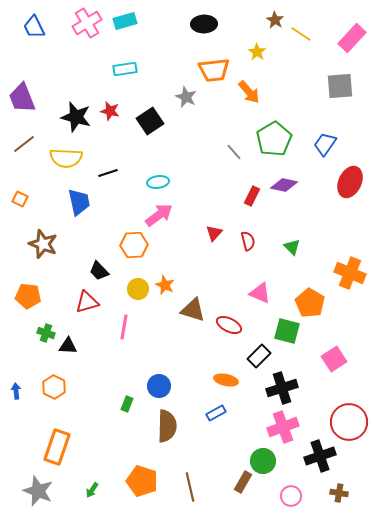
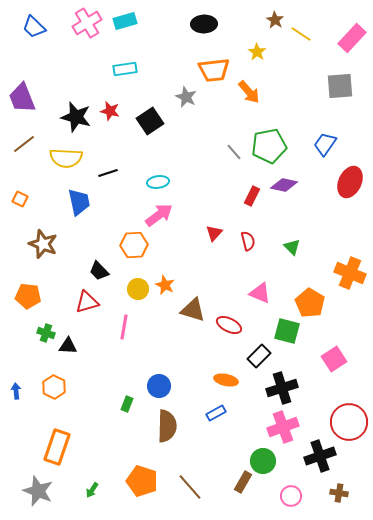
blue trapezoid at (34, 27): rotated 20 degrees counterclockwise
green pentagon at (274, 139): moved 5 px left, 7 px down; rotated 20 degrees clockwise
brown line at (190, 487): rotated 28 degrees counterclockwise
